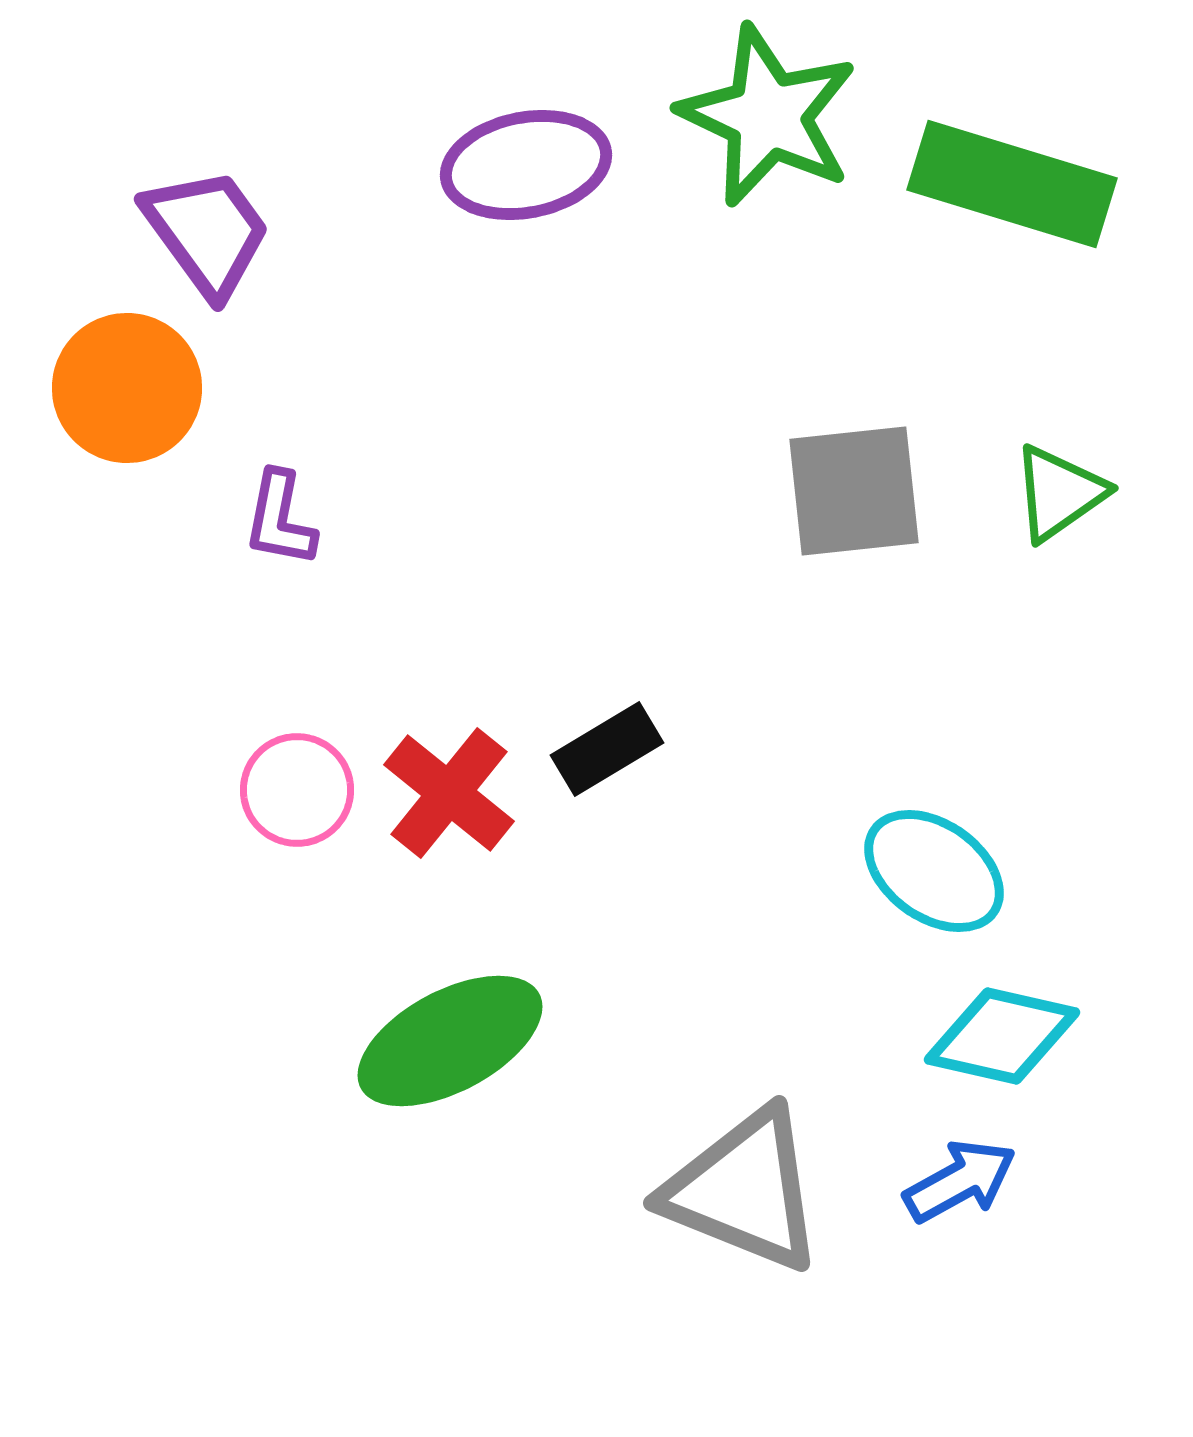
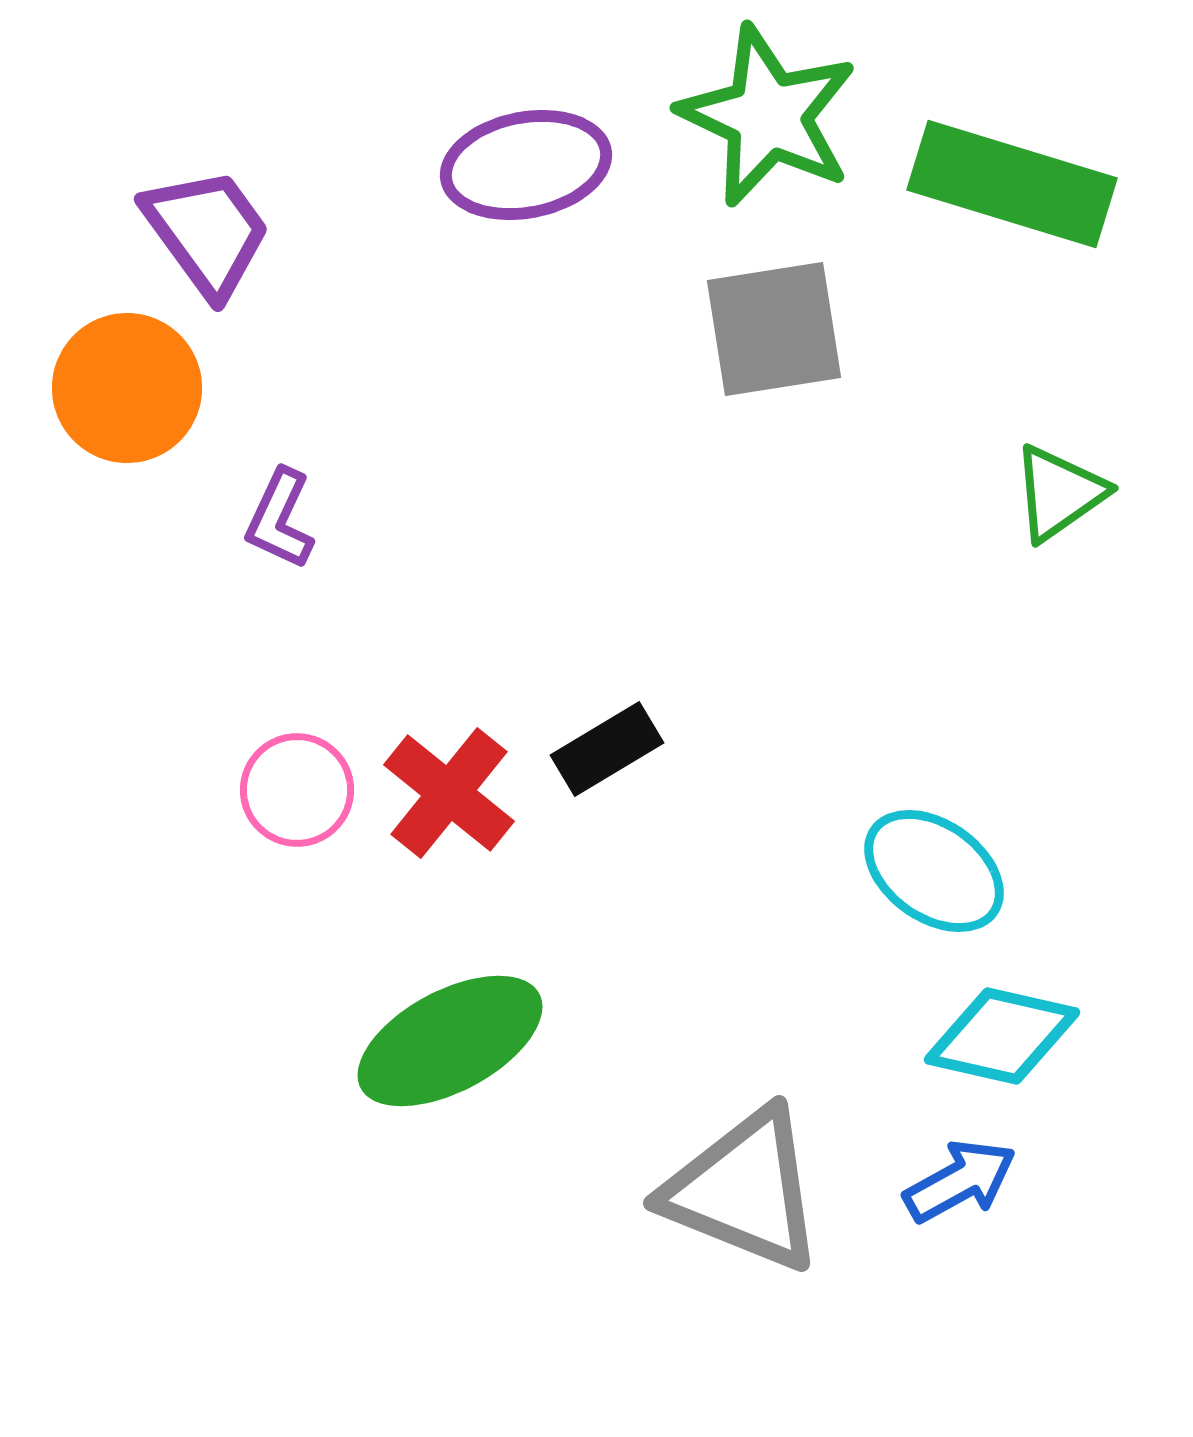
gray square: moved 80 px left, 162 px up; rotated 3 degrees counterclockwise
purple L-shape: rotated 14 degrees clockwise
